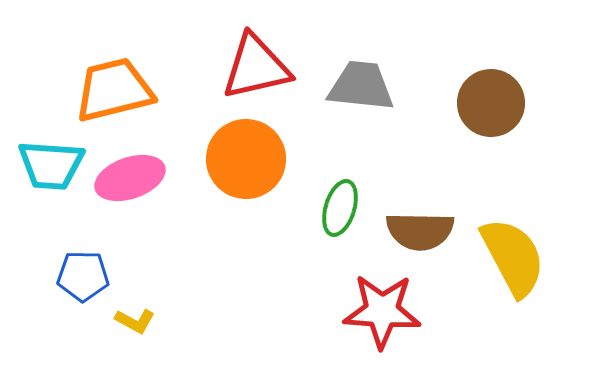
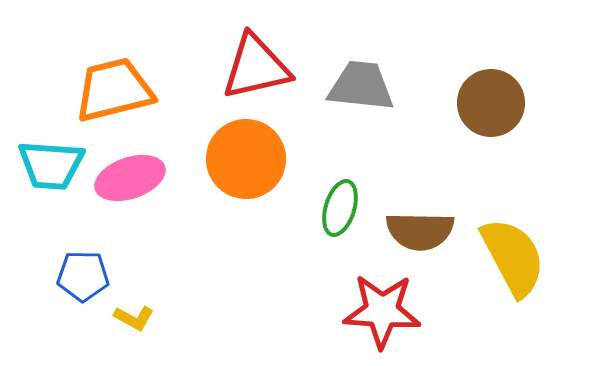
yellow L-shape: moved 1 px left, 3 px up
